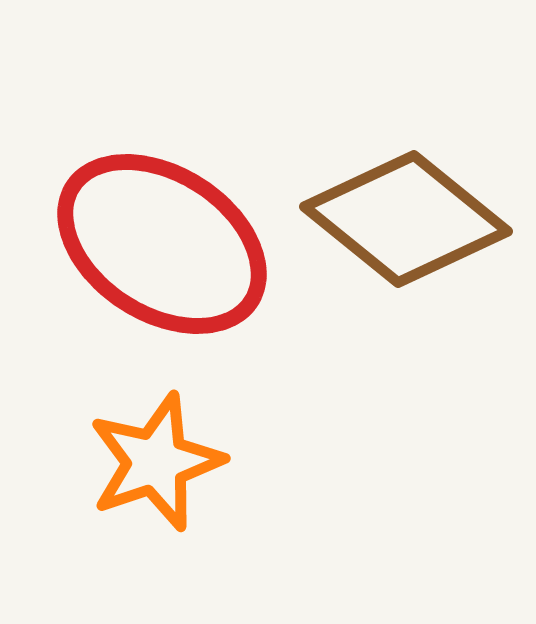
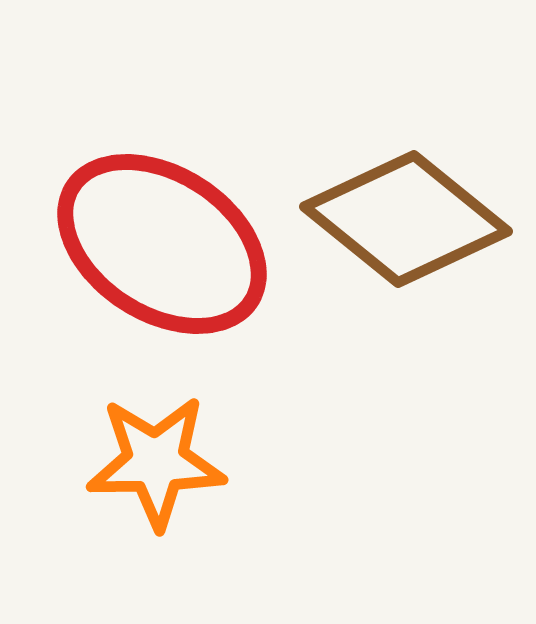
orange star: rotated 18 degrees clockwise
